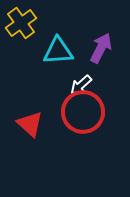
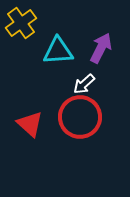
white arrow: moved 3 px right, 1 px up
red circle: moved 3 px left, 5 px down
